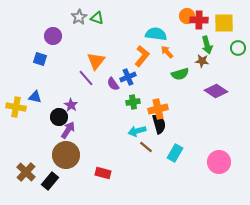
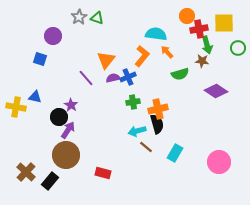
red cross: moved 9 px down; rotated 12 degrees counterclockwise
orange triangle: moved 10 px right, 1 px up
purple semicircle: moved 6 px up; rotated 112 degrees clockwise
black semicircle: moved 2 px left
